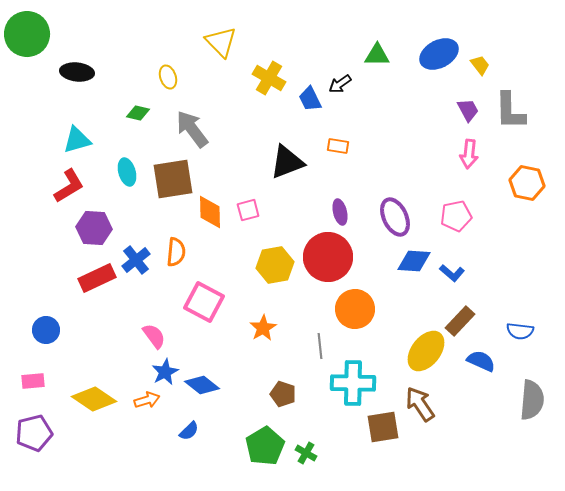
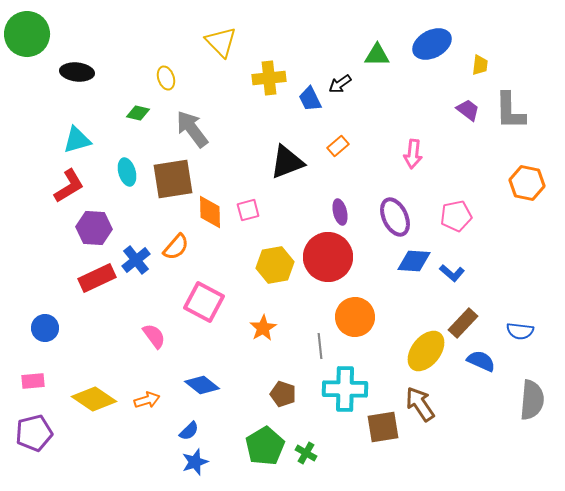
blue ellipse at (439, 54): moved 7 px left, 10 px up
yellow trapezoid at (480, 65): rotated 45 degrees clockwise
yellow ellipse at (168, 77): moved 2 px left, 1 px down
yellow cross at (269, 78): rotated 36 degrees counterclockwise
purple trapezoid at (468, 110): rotated 25 degrees counterclockwise
orange rectangle at (338, 146): rotated 50 degrees counterclockwise
pink arrow at (469, 154): moved 56 px left
orange semicircle at (176, 252): moved 5 px up; rotated 36 degrees clockwise
orange circle at (355, 309): moved 8 px down
brown rectangle at (460, 321): moved 3 px right, 2 px down
blue circle at (46, 330): moved 1 px left, 2 px up
blue star at (165, 372): moved 30 px right, 90 px down; rotated 8 degrees clockwise
cyan cross at (353, 383): moved 8 px left, 6 px down
